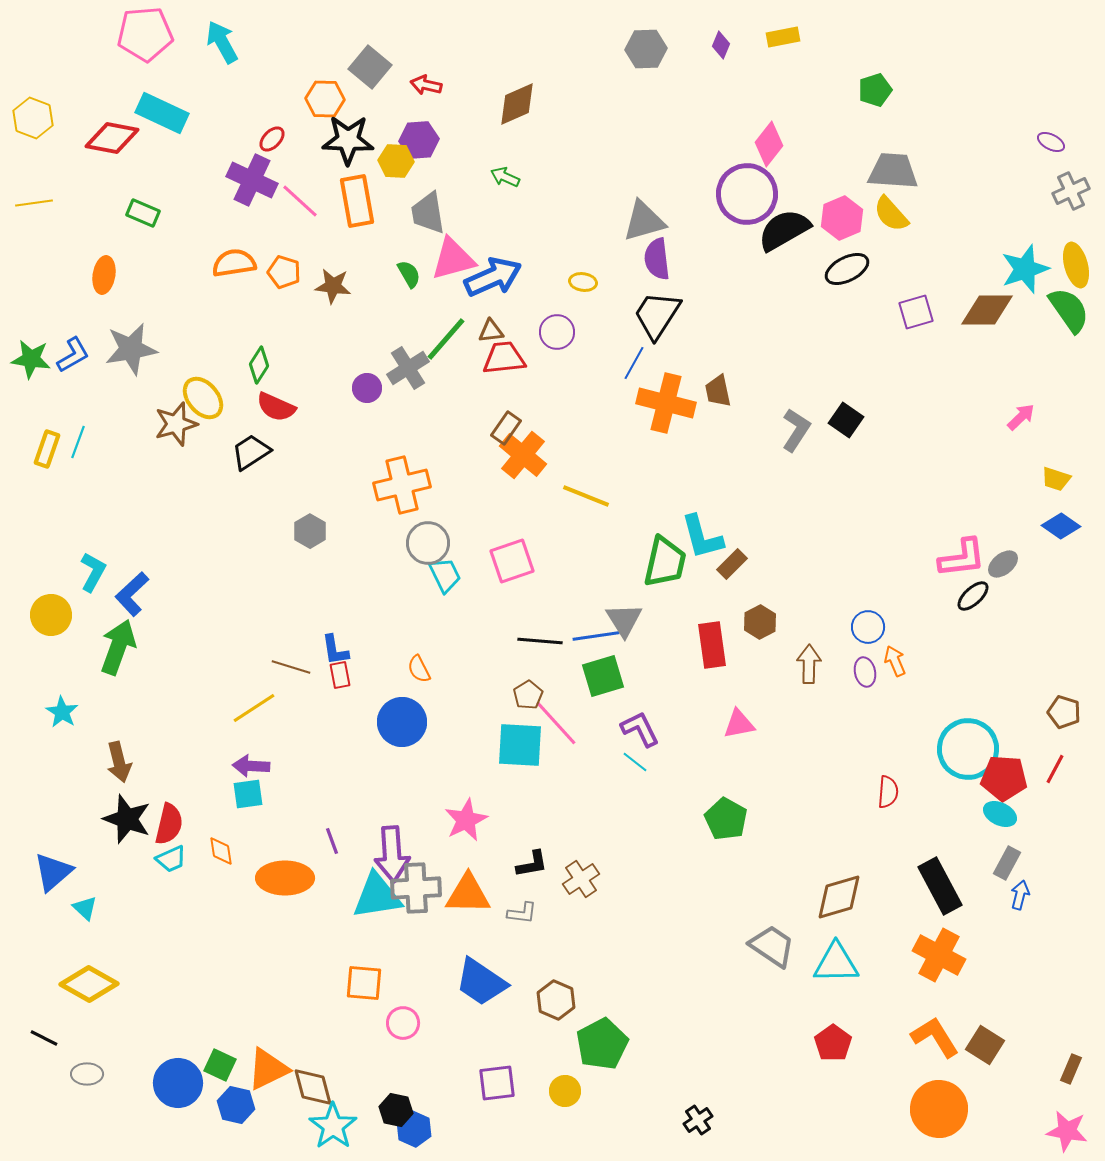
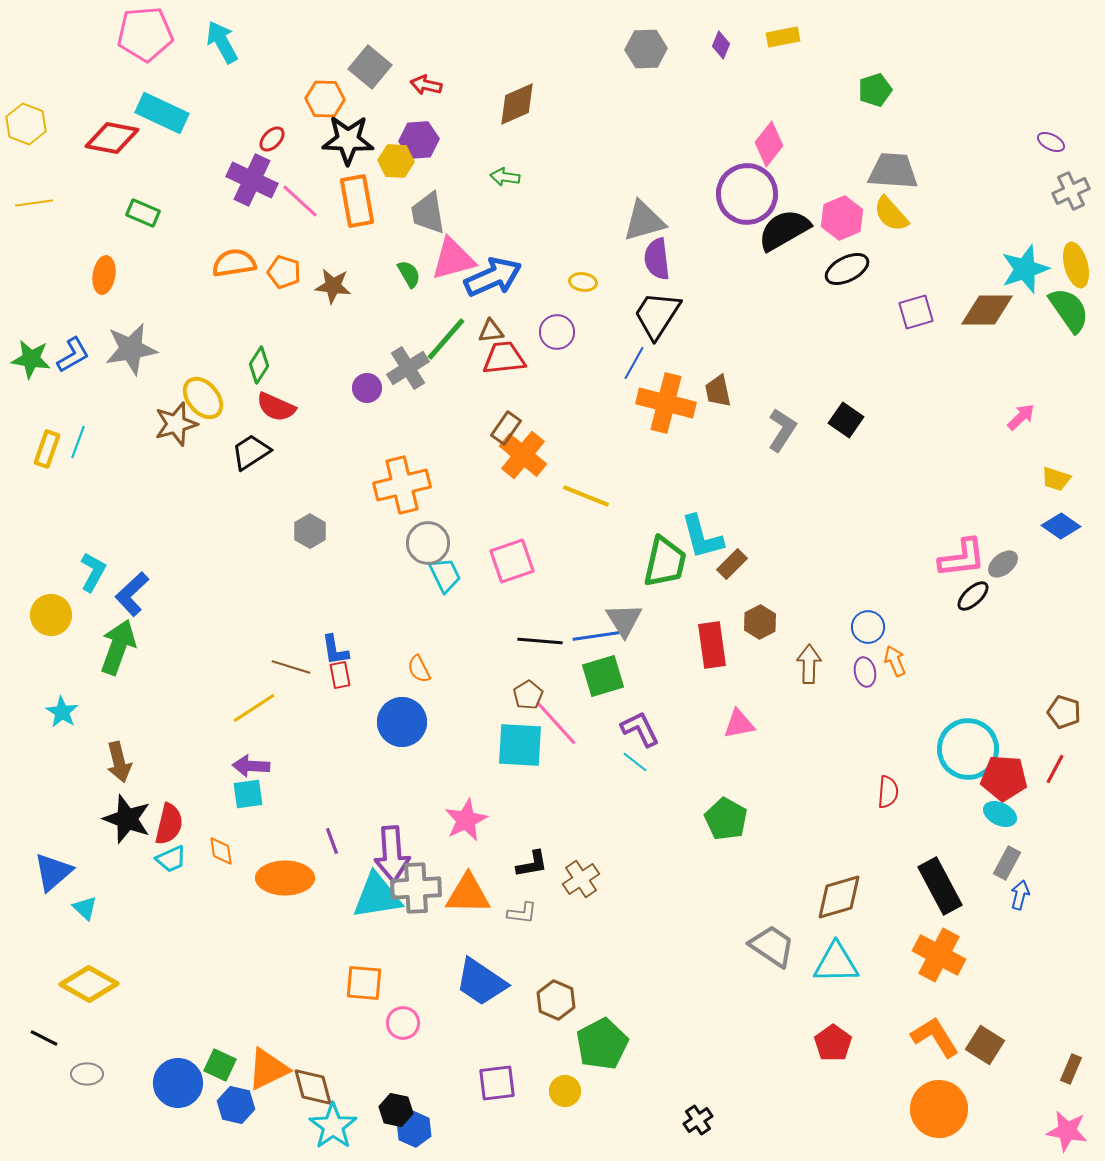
yellow hexagon at (33, 118): moved 7 px left, 6 px down
green arrow at (505, 177): rotated 16 degrees counterclockwise
gray L-shape at (796, 430): moved 14 px left
